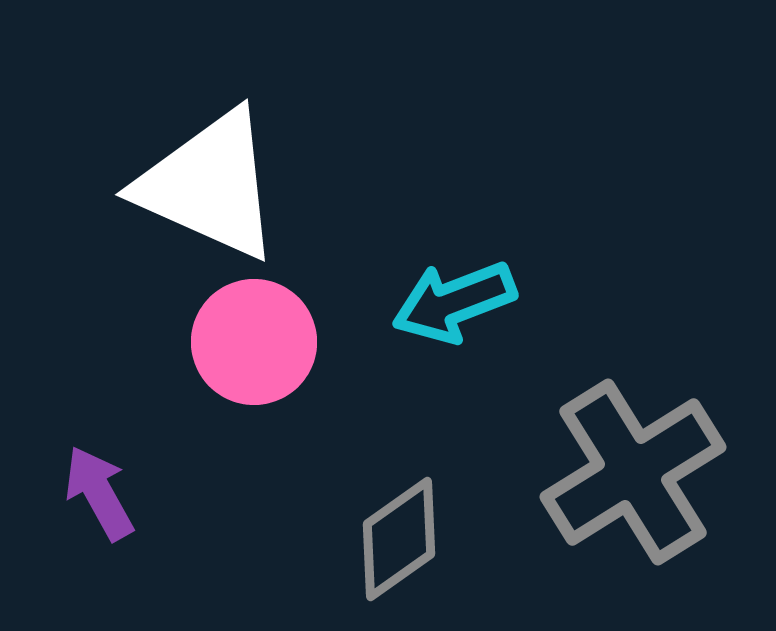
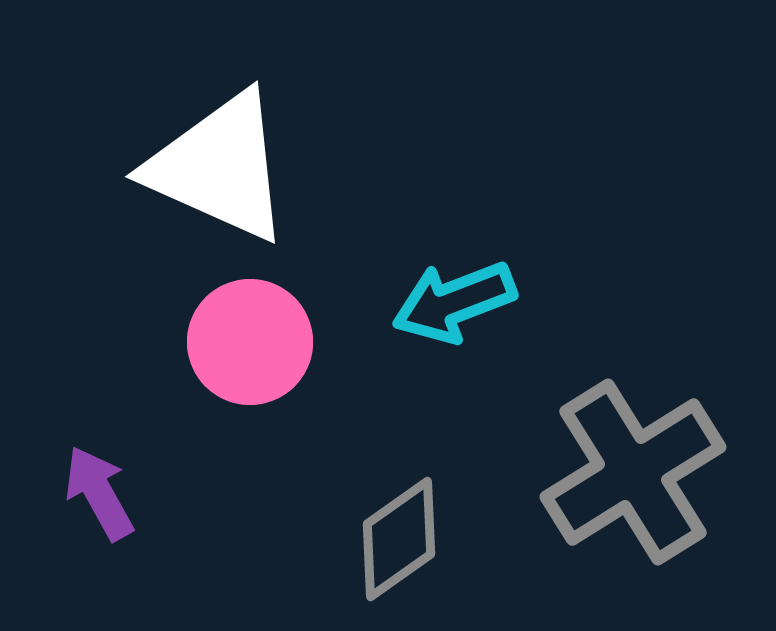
white triangle: moved 10 px right, 18 px up
pink circle: moved 4 px left
